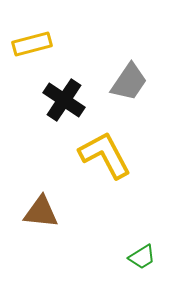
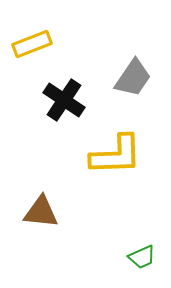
yellow rectangle: rotated 6 degrees counterclockwise
gray trapezoid: moved 4 px right, 4 px up
yellow L-shape: moved 11 px right; rotated 116 degrees clockwise
green trapezoid: rotated 8 degrees clockwise
